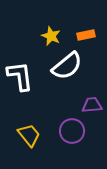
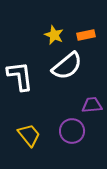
yellow star: moved 3 px right, 1 px up
